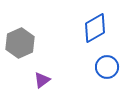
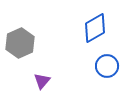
blue circle: moved 1 px up
purple triangle: moved 1 px down; rotated 12 degrees counterclockwise
